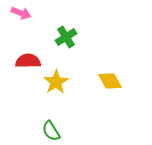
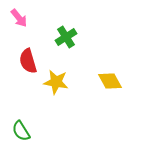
pink arrow: moved 2 px left, 5 px down; rotated 30 degrees clockwise
red semicircle: rotated 105 degrees counterclockwise
yellow star: rotated 30 degrees counterclockwise
green semicircle: moved 30 px left
